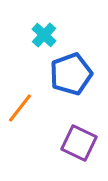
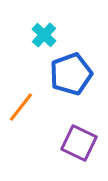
orange line: moved 1 px right, 1 px up
